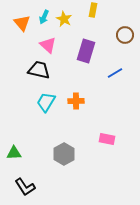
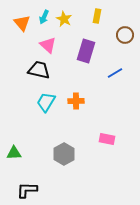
yellow rectangle: moved 4 px right, 6 px down
black L-shape: moved 2 px right, 3 px down; rotated 125 degrees clockwise
